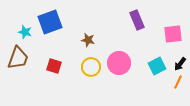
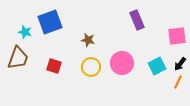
pink square: moved 4 px right, 2 px down
pink circle: moved 3 px right
